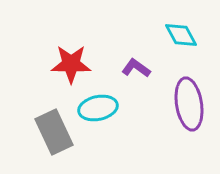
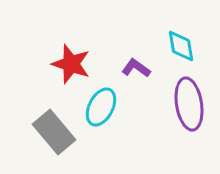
cyan diamond: moved 11 px down; rotated 20 degrees clockwise
red star: rotated 18 degrees clockwise
cyan ellipse: moved 3 px right, 1 px up; rotated 51 degrees counterclockwise
gray rectangle: rotated 15 degrees counterclockwise
